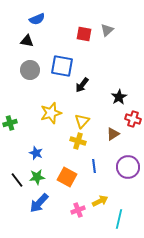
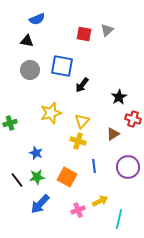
blue arrow: moved 1 px right, 1 px down
